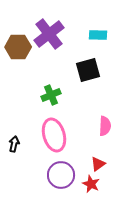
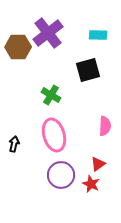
purple cross: moved 1 px left, 1 px up
green cross: rotated 36 degrees counterclockwise
